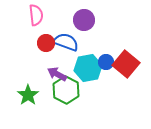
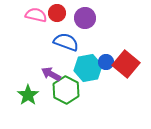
pink semicircle: rotated 70 degrees counterclockwise
purple circle: moved 1 px right, 2 px up
red circle: moved 11 px right, 30 px up
purple arrow: moved 6 px left
